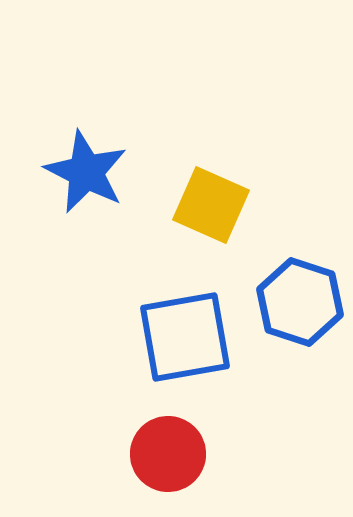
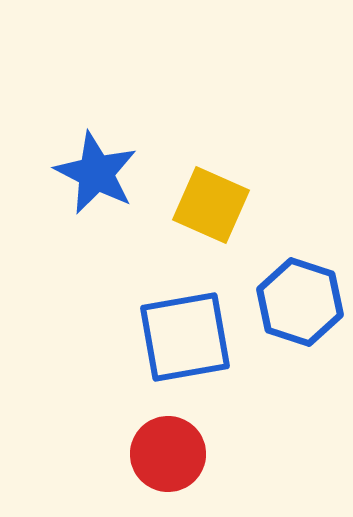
blue star: moved 10 px right, 1 px down
